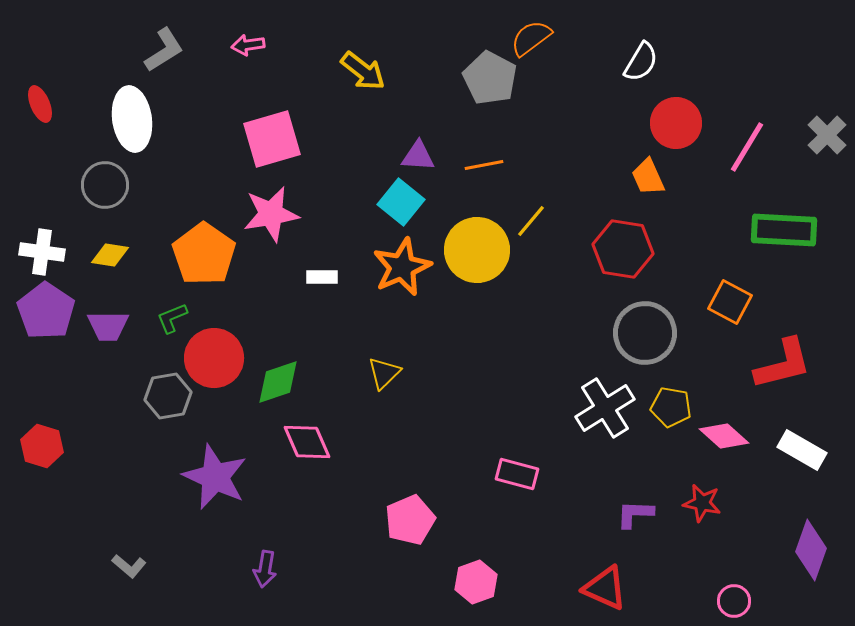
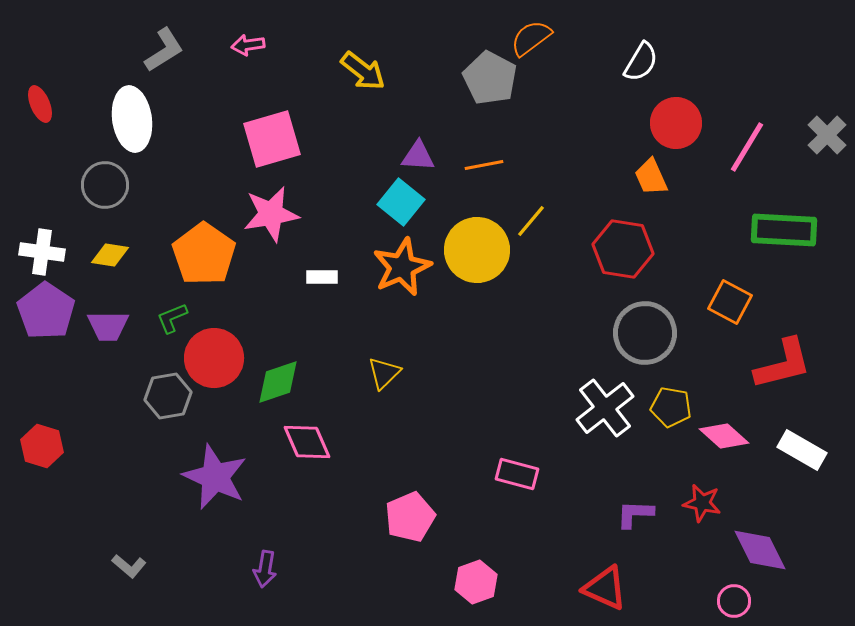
orange trapezoid at (648, 177): moved 3 px right
white cross at (605, 408): rotated 6 degrees counterclockwise
pink pentagon at (410, 520): moved 3 px up
purple diamond at (811, 550): moved 51 px left; rotated 46 degrees counterclockwise
